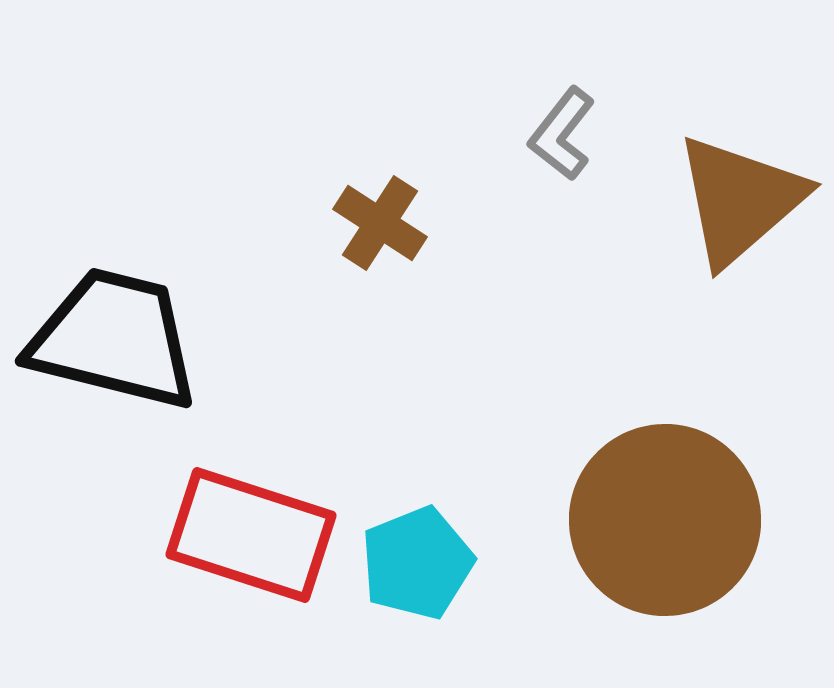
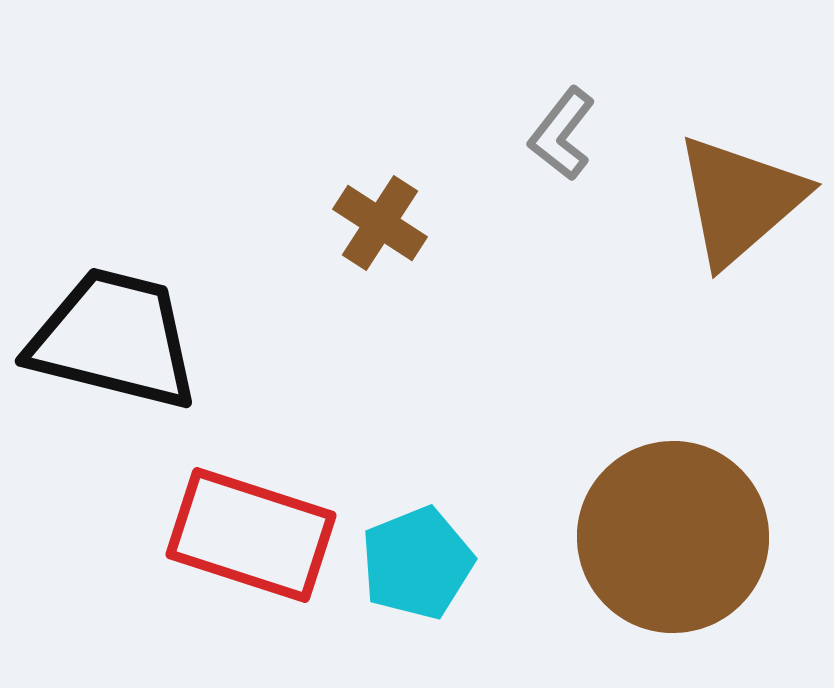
brown circle: moved 8 px right, 17 px down
